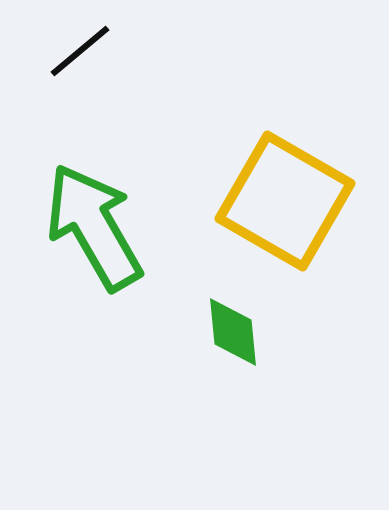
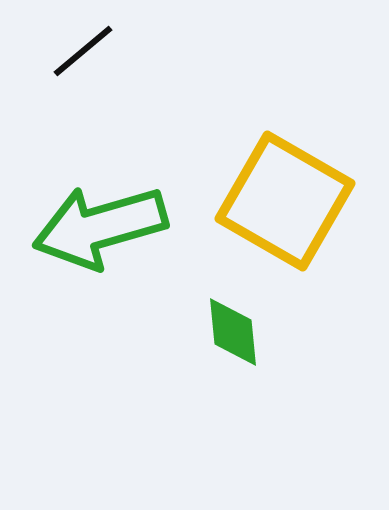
black line: moved 3 px right
green arrow: moved 6 px right; rotated 76 degrees counterclockwise
